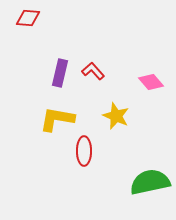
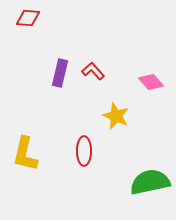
yellow L-shape: moved 32 px left, 35 px down; rotated 87 degrees counterclockwise
